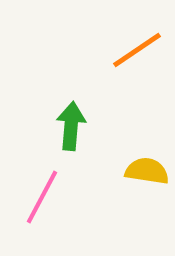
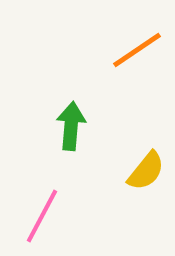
yellow semicircle: moved 1 px left; rotated 120 degrees clockwise
pink line: moved 19 px down
